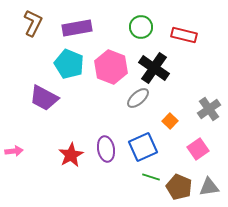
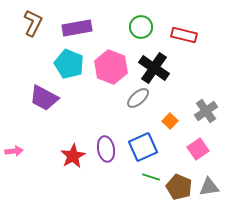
gray cross: moved 3 px left, 2 px down
red star: moved 2 px right, 1 px down
